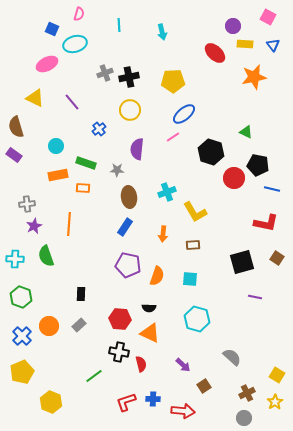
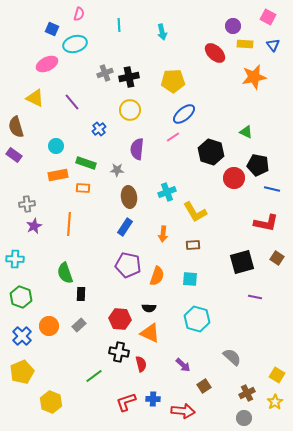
green semicircle at (46, 256): moved 19 px right, 17 px down
